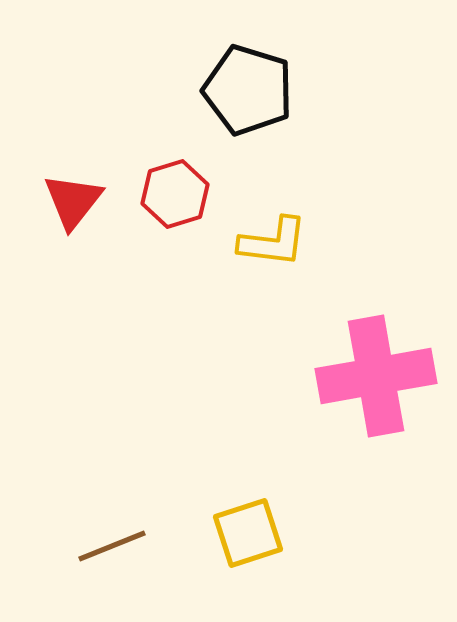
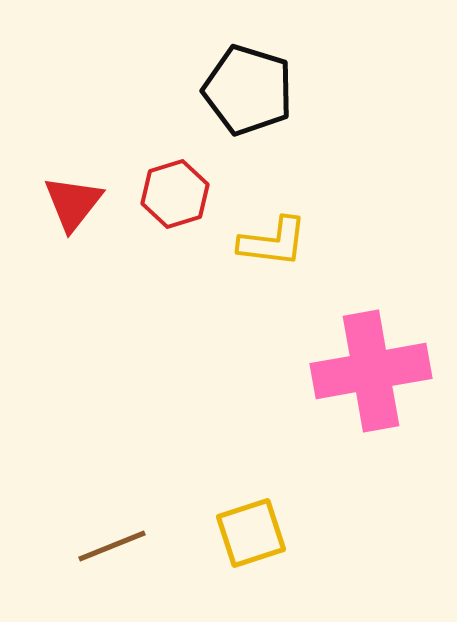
red triangle: moved 2 px down
pink cross: moved 5 px left, 5 px up
yellow square: moved 3 px right
